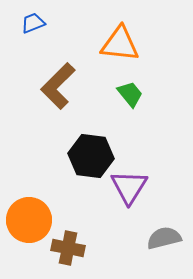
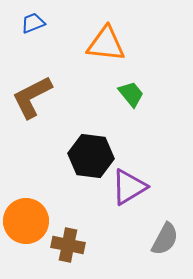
orange triangle: moved 14 px left
brown L-shape: moved 26 px left, 11 px down; rotated 18 degrees clockwise
green trapezoid: moved 1 px right
purple triangle: rotated 27 degrees clockwise
orange circle: moved 3 px left, 1 px down
gray semicircle: moved 1 px right, 1 px down; rotated 132 degrees clockwise
brown cross: moved 3 px up
